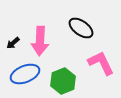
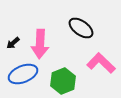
pink arrow: moved 3 px down
pink L-shape: rotated 20 degrees counterclockwise
blue ellipse: moved 2 px left
